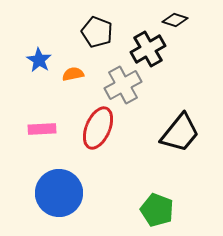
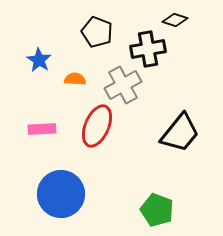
black cross: rotated 20 degrees clockwise
orange semicircle: moved 2 px right, 5 px down; rotated 15 degrees clockwise
red ellipse: moved 1 px left, 2 px up
blue circle: moved 2 px right, 1 px down
